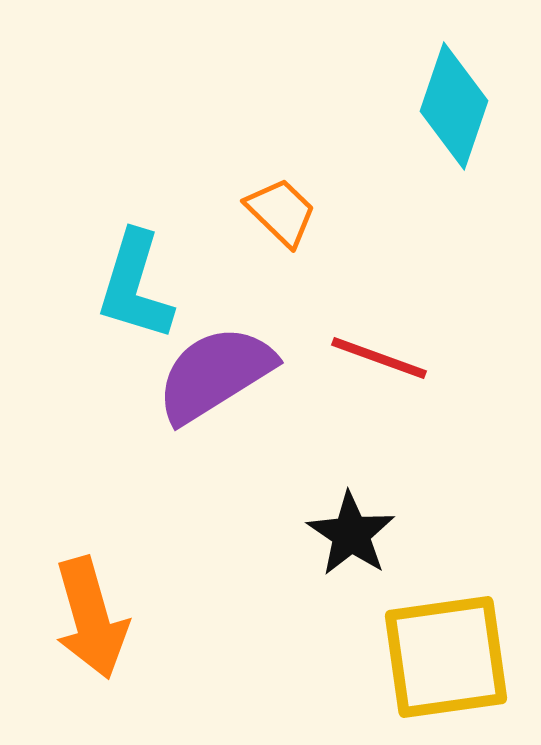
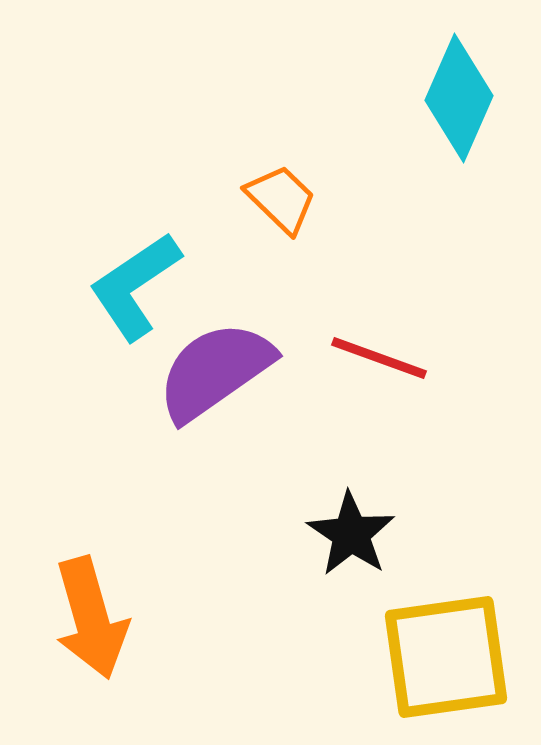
cyan diamond: moved 5 px right, 8 px up; rotated 5 degrees clockwise
orange trapezoid: moved 13 px up
cyan L-shape: rotated 39 degrees clockwise
purple semicircle: moved 3 px up; rotated 3 degrees counterclockwise
